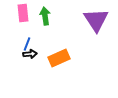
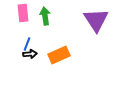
orange rectangle: moved 3 px up
